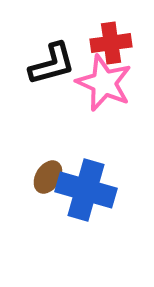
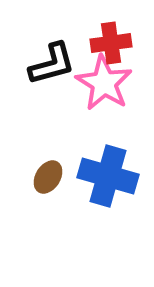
pink star: rotated 8 degrees clockwise
blue cross: moved 22 px right, 14 px up
